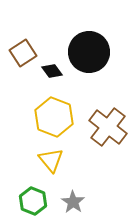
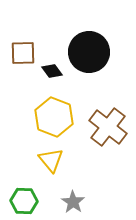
brown square: rotated 32 degrees clockwise
green hexagon: moved 9 px left; rotated 20 degrees counterclockwise
